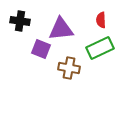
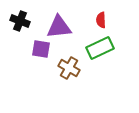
black cross: rotated 12 degrees clockwise
purple triangle: moved 2 px left, 2 px up
purple square: rotated 12 degrees counterclockwise
brown cross: rotated 20 degrees clockwise
